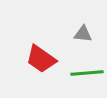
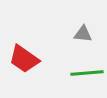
red trapezoid: moved 17 px left
